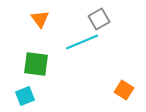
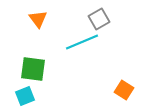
orange triangle: moved 2 px left
green square: moved 3 px left, 5 px down
